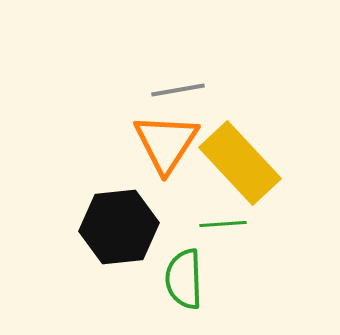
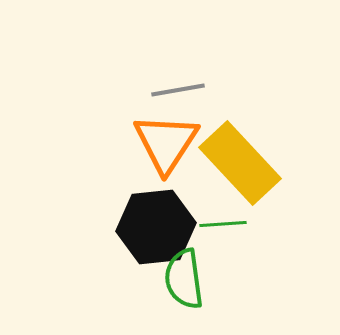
black hexagon: moved 37 px right
green semicircle: rotated 6 degrees counterclockwise
